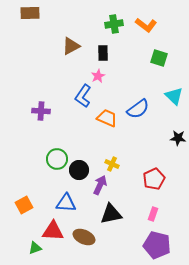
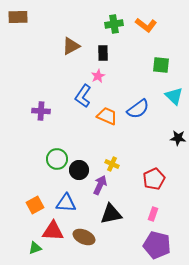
brown rectangle: moved 12 px left, 4 px down
green square: moved 2 px right, 7 px down; rotated 12 degrees counterclockwise
orange trapezoid: moved 2 px up
orange square: moved 11 px right
